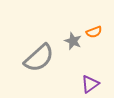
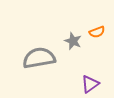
orange semicircle: moved 3 px right
gray semicircle: rotated 148 degrees counterclockwise
